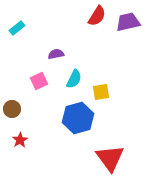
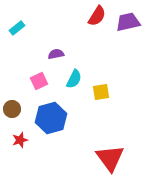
blue hexagon: moved 27 px left
red star: rotated 14 degrees clockwise
